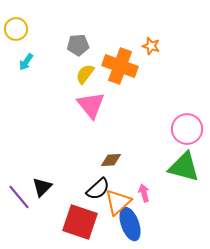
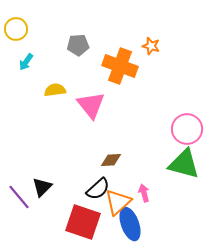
yellow semicircle: moved 30 px left, 16 px down; rotated 45 degrees clockwise
green triangle: moved 3 px up
red square: moved 3 px right
